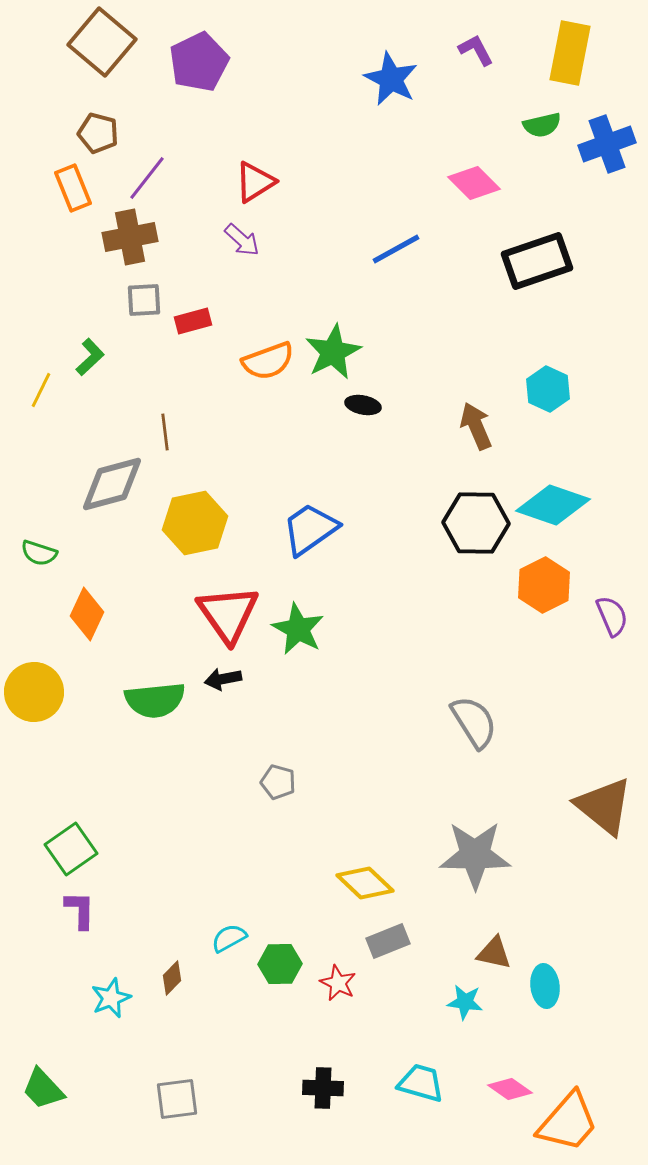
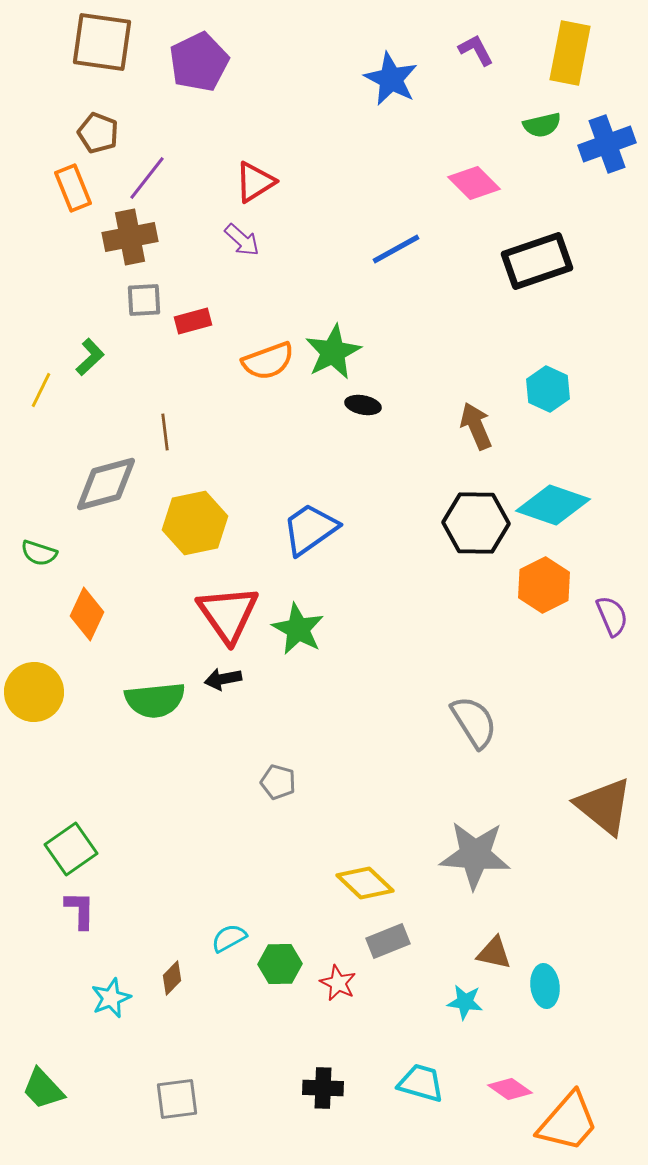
brown square at (102, 42): rotated 32 degrees counterclockwise
brown pentagon at (98, 133): rotated 6 degrees clockwise
gray diamond at (112, 484): moved 6 px left
gray star at (475, 855): rotated 4 degrees clockwise
